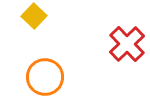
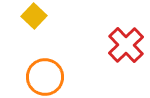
red cross: moved 1 px left, 1 px down
